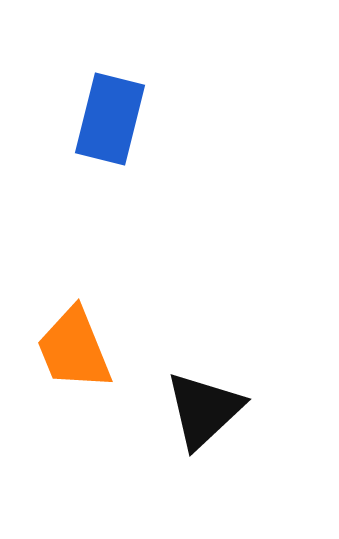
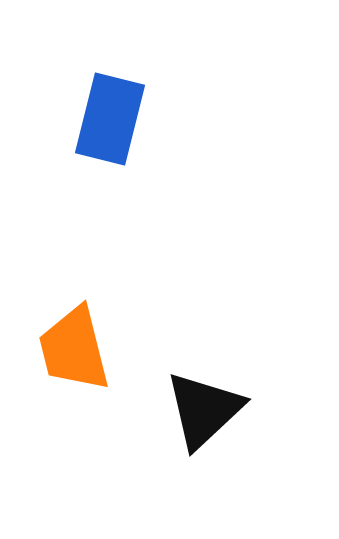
orange trapezoid: rotated 8 degrees clockwise
